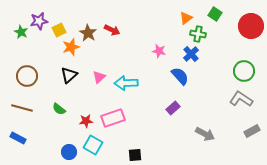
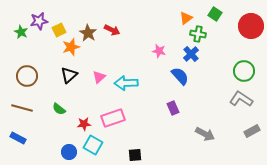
purple rectangle: rotated 72 degrees counterclockwise
red star: moved 2 px left, 3 px down
